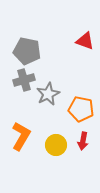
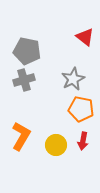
red triangle: moved 4 px up; rotated 18 degrees clockwise
gray star: moved 25 px right, 15 px up
